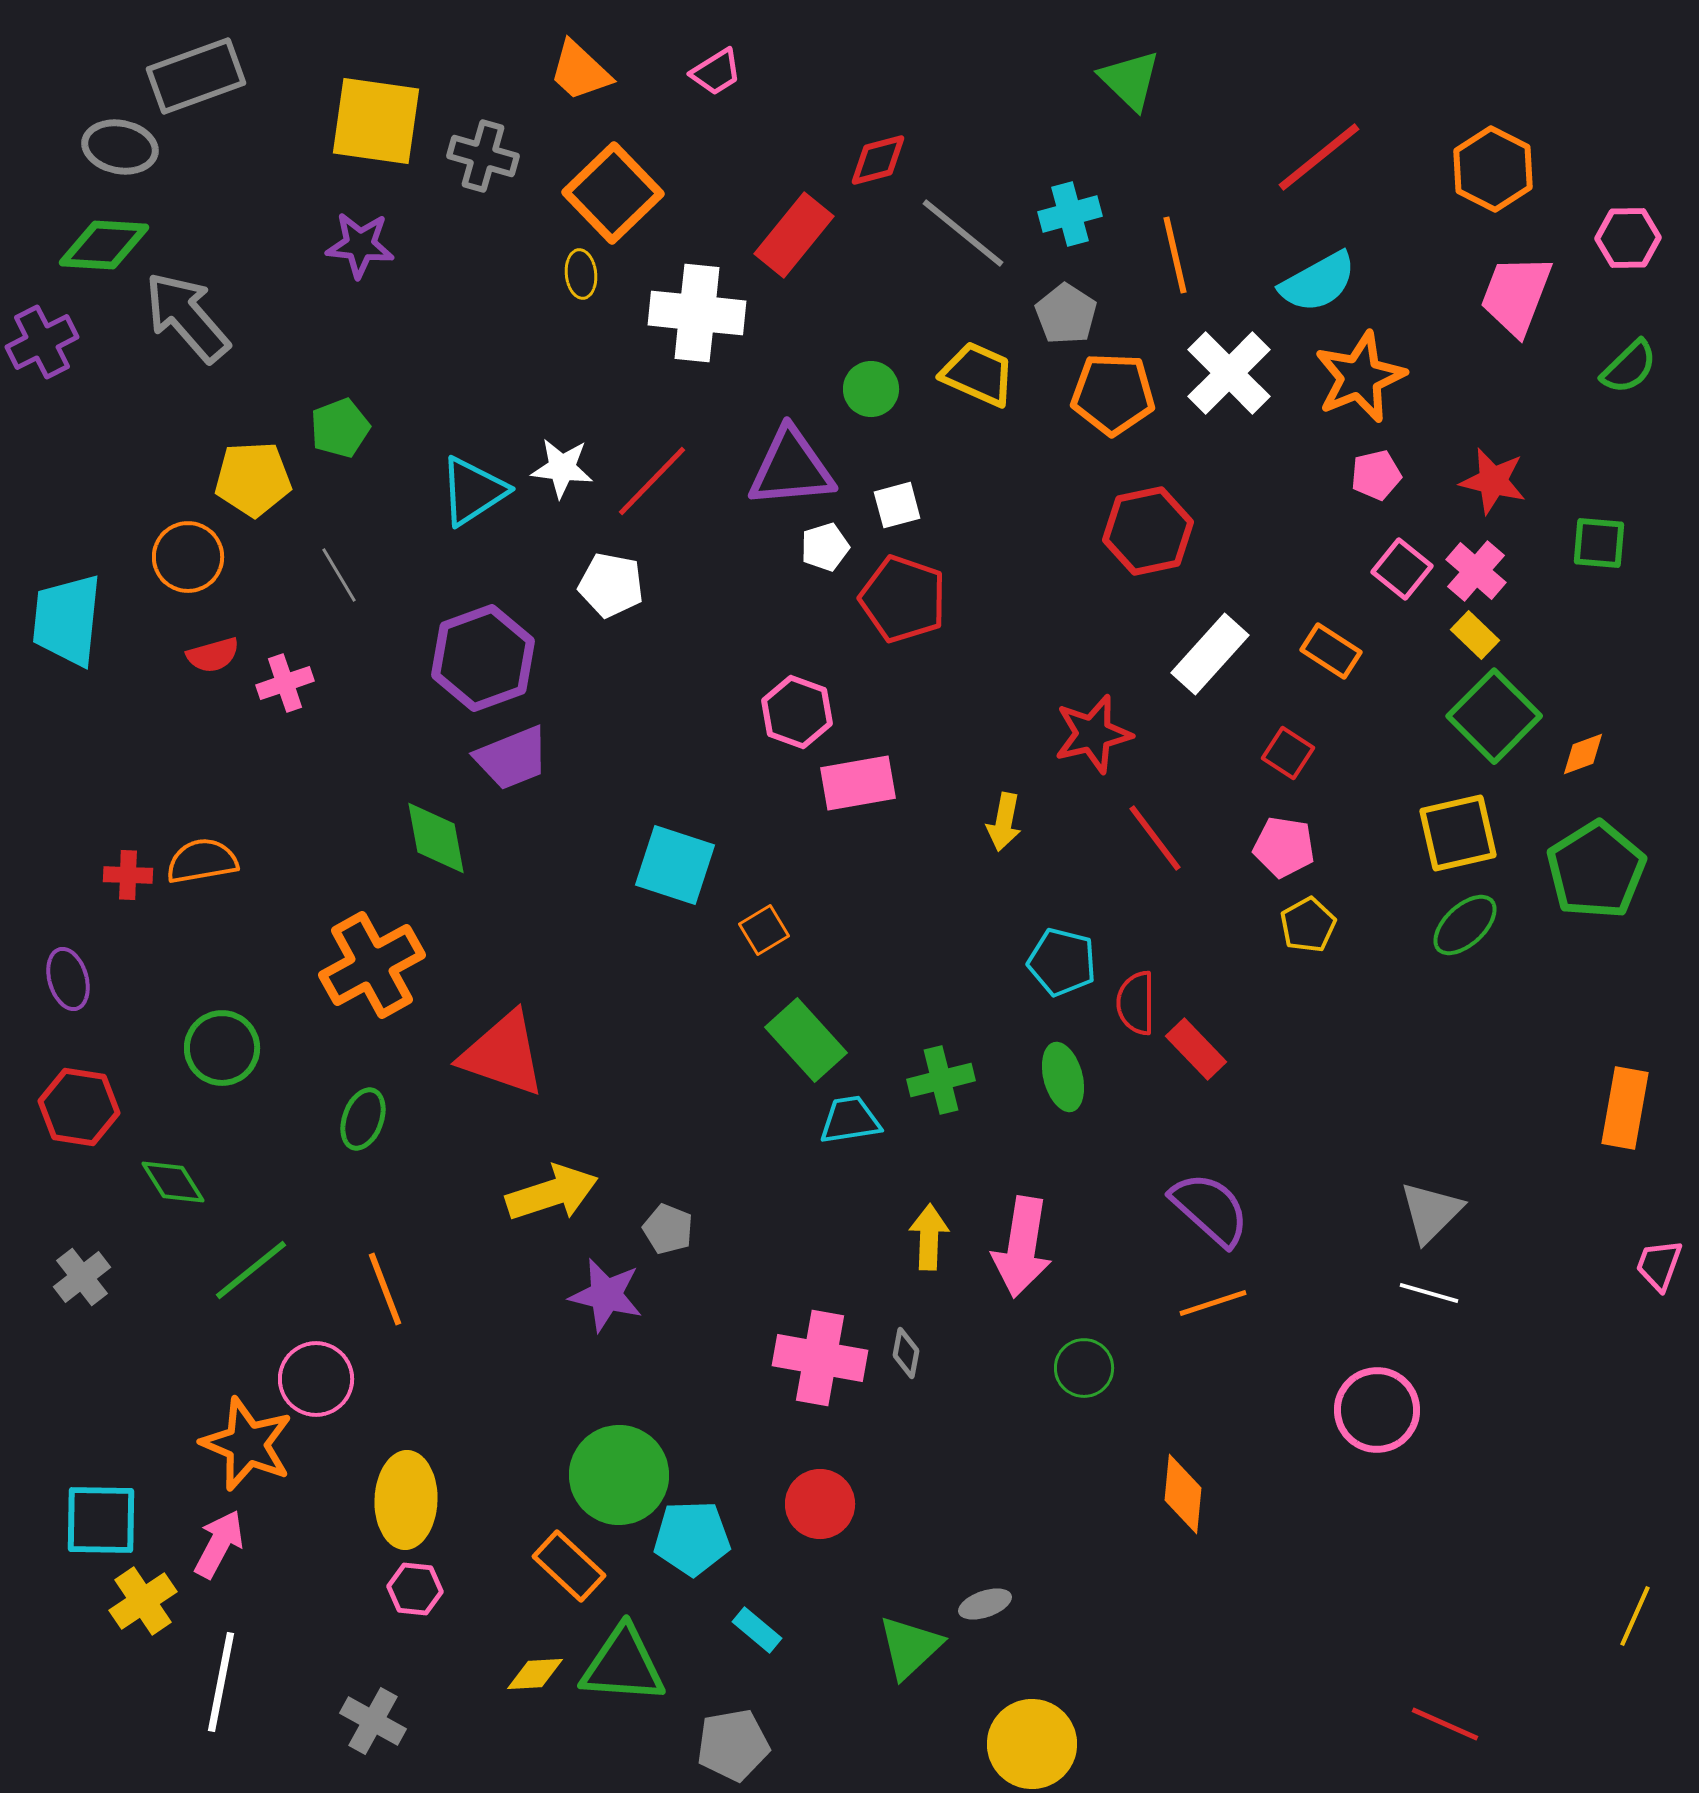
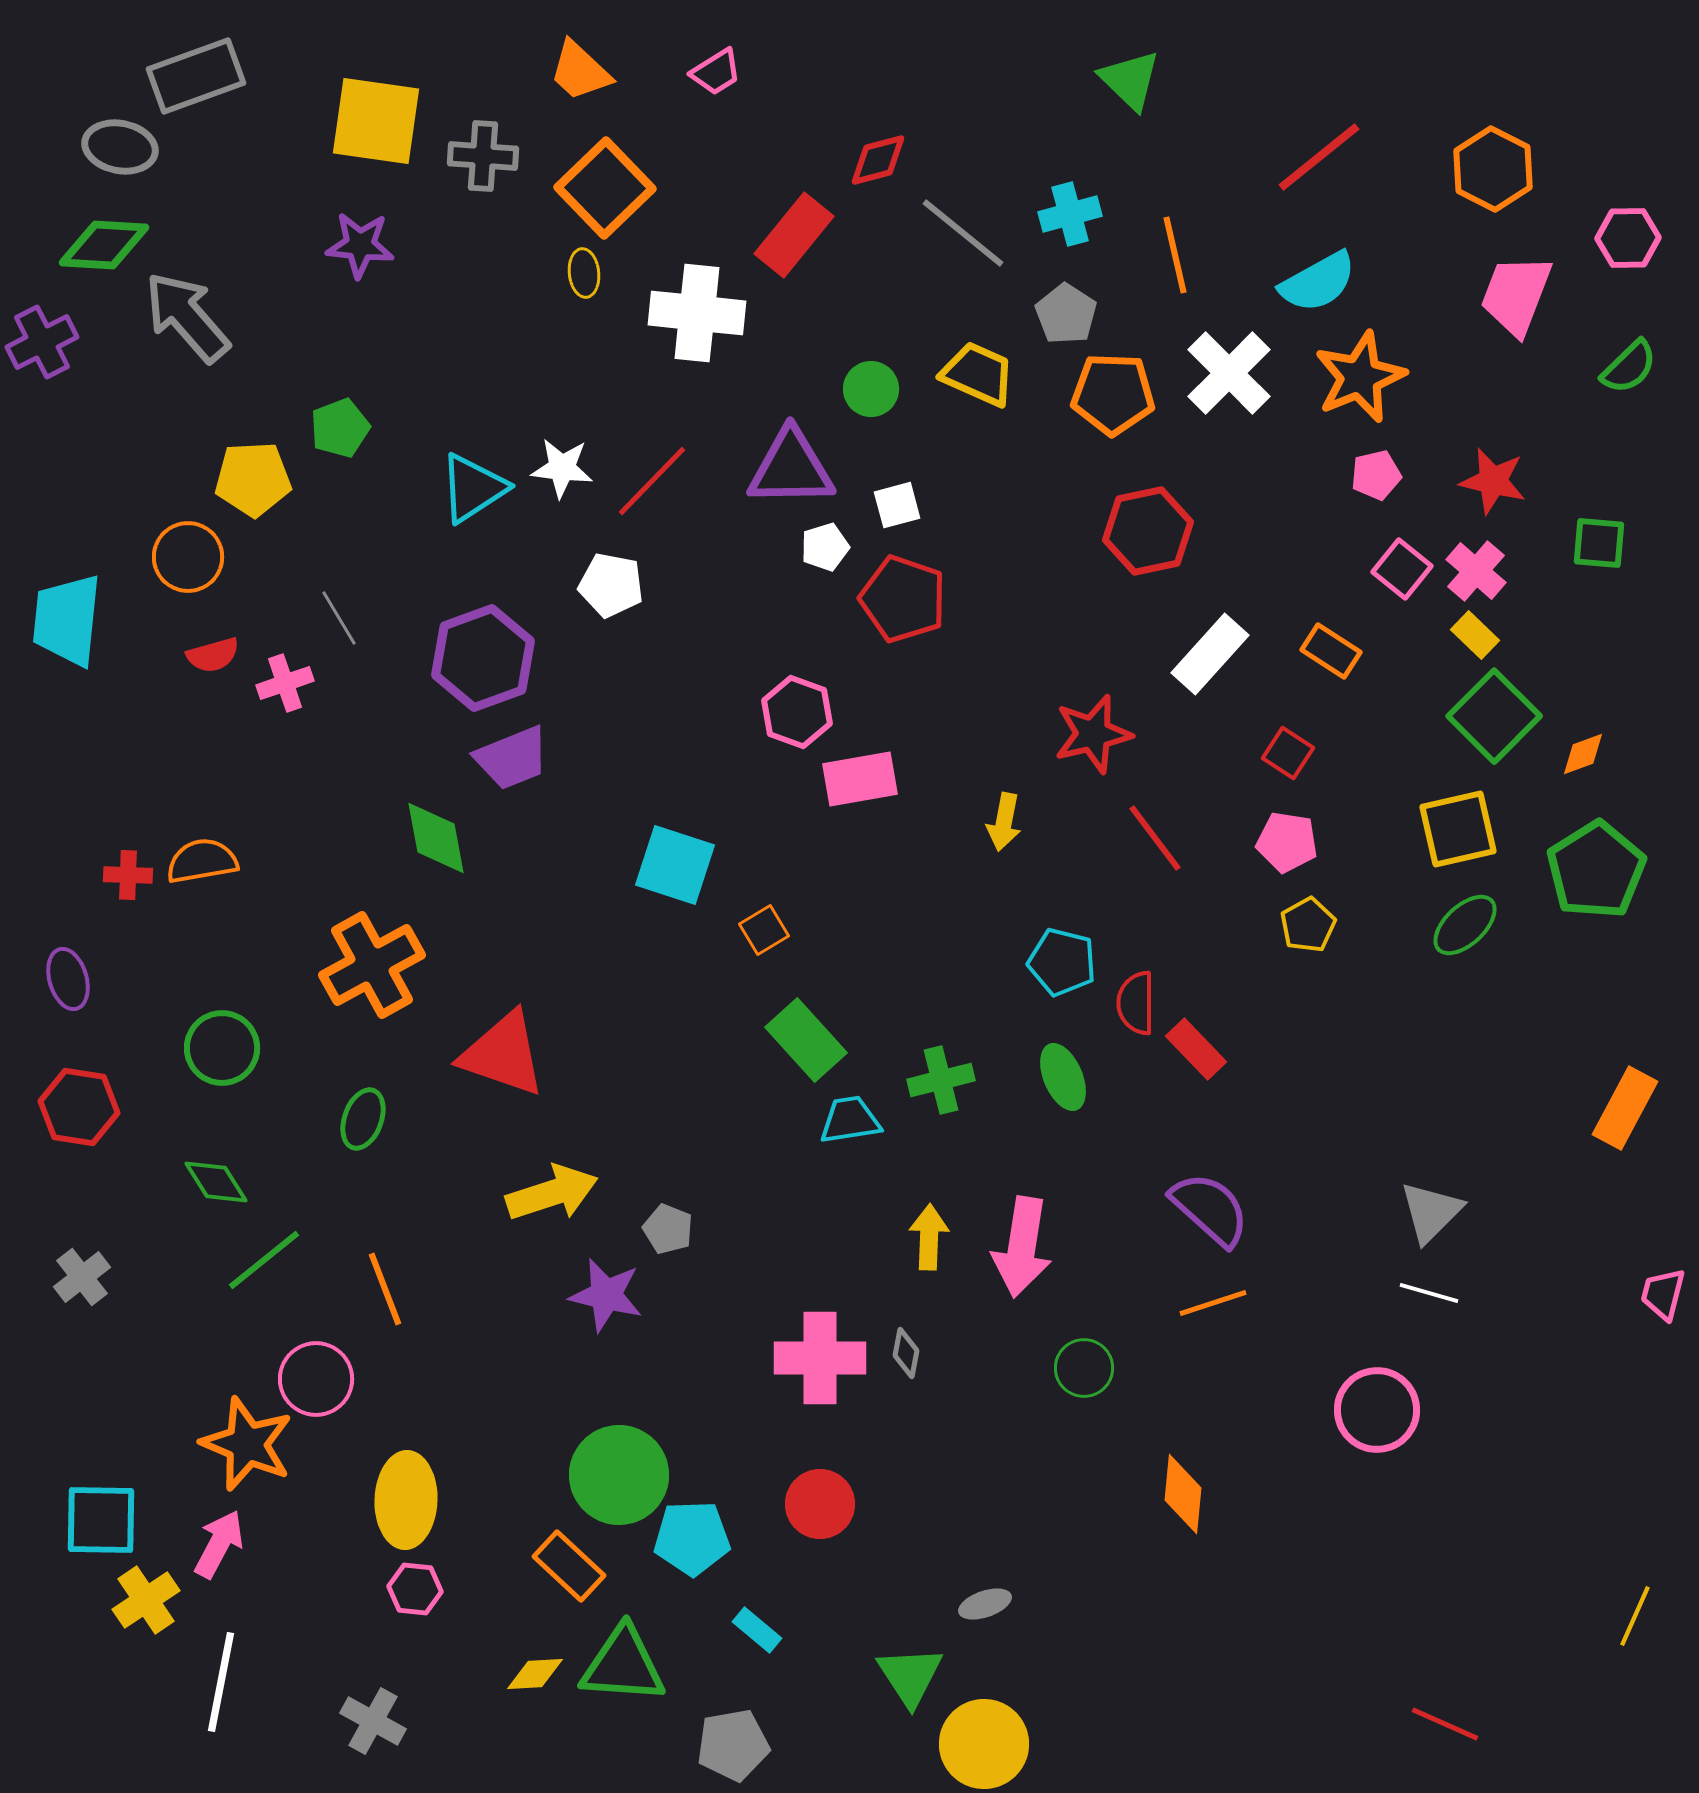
gray cross at (483, 156): rotated 12 degrees counterclockwise
orange square at (613, 193): moved 8 px left, 5 px up
yellow ellipse at (581, 274): moved 3 px right, 1 px up
purple triangle at (791, 468): rotated 4 degrees clockwise
cyan triangle at (473, 491): moved 3 px up
gray line at (339, 575): moved 43 px down
pink rectangle at (858, 783): moved 2 px right, 4 px up
yellow square at (1458, 833): moved 4 px up
pink pentagon at (1284, 847): moved 3 px right, 5 px up
green ellipse at (1063, 1077): rotated 8 degrees counterclockwise
orange rectangle at (1625, 1108): rotated 18 degrees clockwise
green diamond at (173, 1182): moved 43 px right
pink trapezoid at (1659, 1265): moved 4 px right, 29 px down; rotated 6 degrees counterclockwise
green line at (251, 1270): moved 13 px right, 10 px up
pink cross at (820, 1358): rotated 10 degrees counterclockwise
yellow cross at (143, 1601): moved 3 px right, 1 px up
green triangle at (910, 1647): moved 29 px down; rotated 20 degrees counterclockwise
yellow circle at (1032, 1744): moved 48 px left
